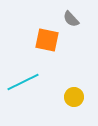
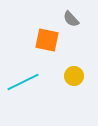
yellow circle: moved 21 px up
